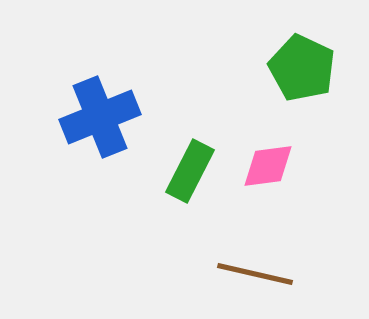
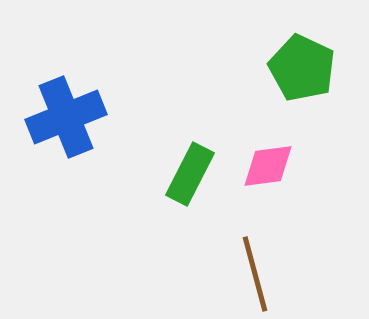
blue cross: moved 34 px left
green rectangle: moved 3 px down
brown line: rotated 62 degrees clockwise
